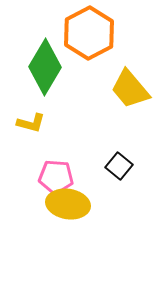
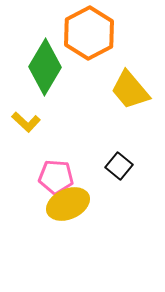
yellow trapezoid: moved 1 px down
yellow L-shape: moved 5 px left, 1 px up; rotated 28 degrees clockwise
yellow ellipse: rotated 33 degrees counterclockwise
